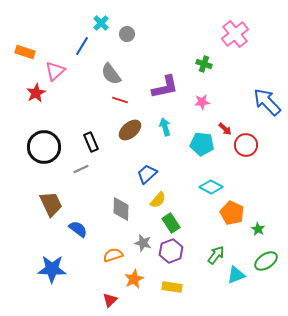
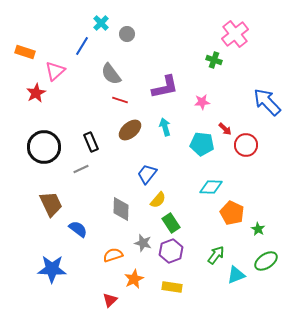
green cross: moved 10 px right, 4 px up
blue trapezoid: rotated 10 degrees counterclockwise
cyan diamond: rotated 25 degrees counterclockwise
